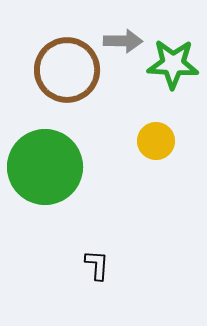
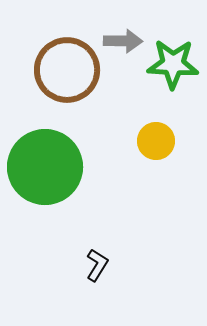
black L-shape: rotated 28 degrees clockwise
